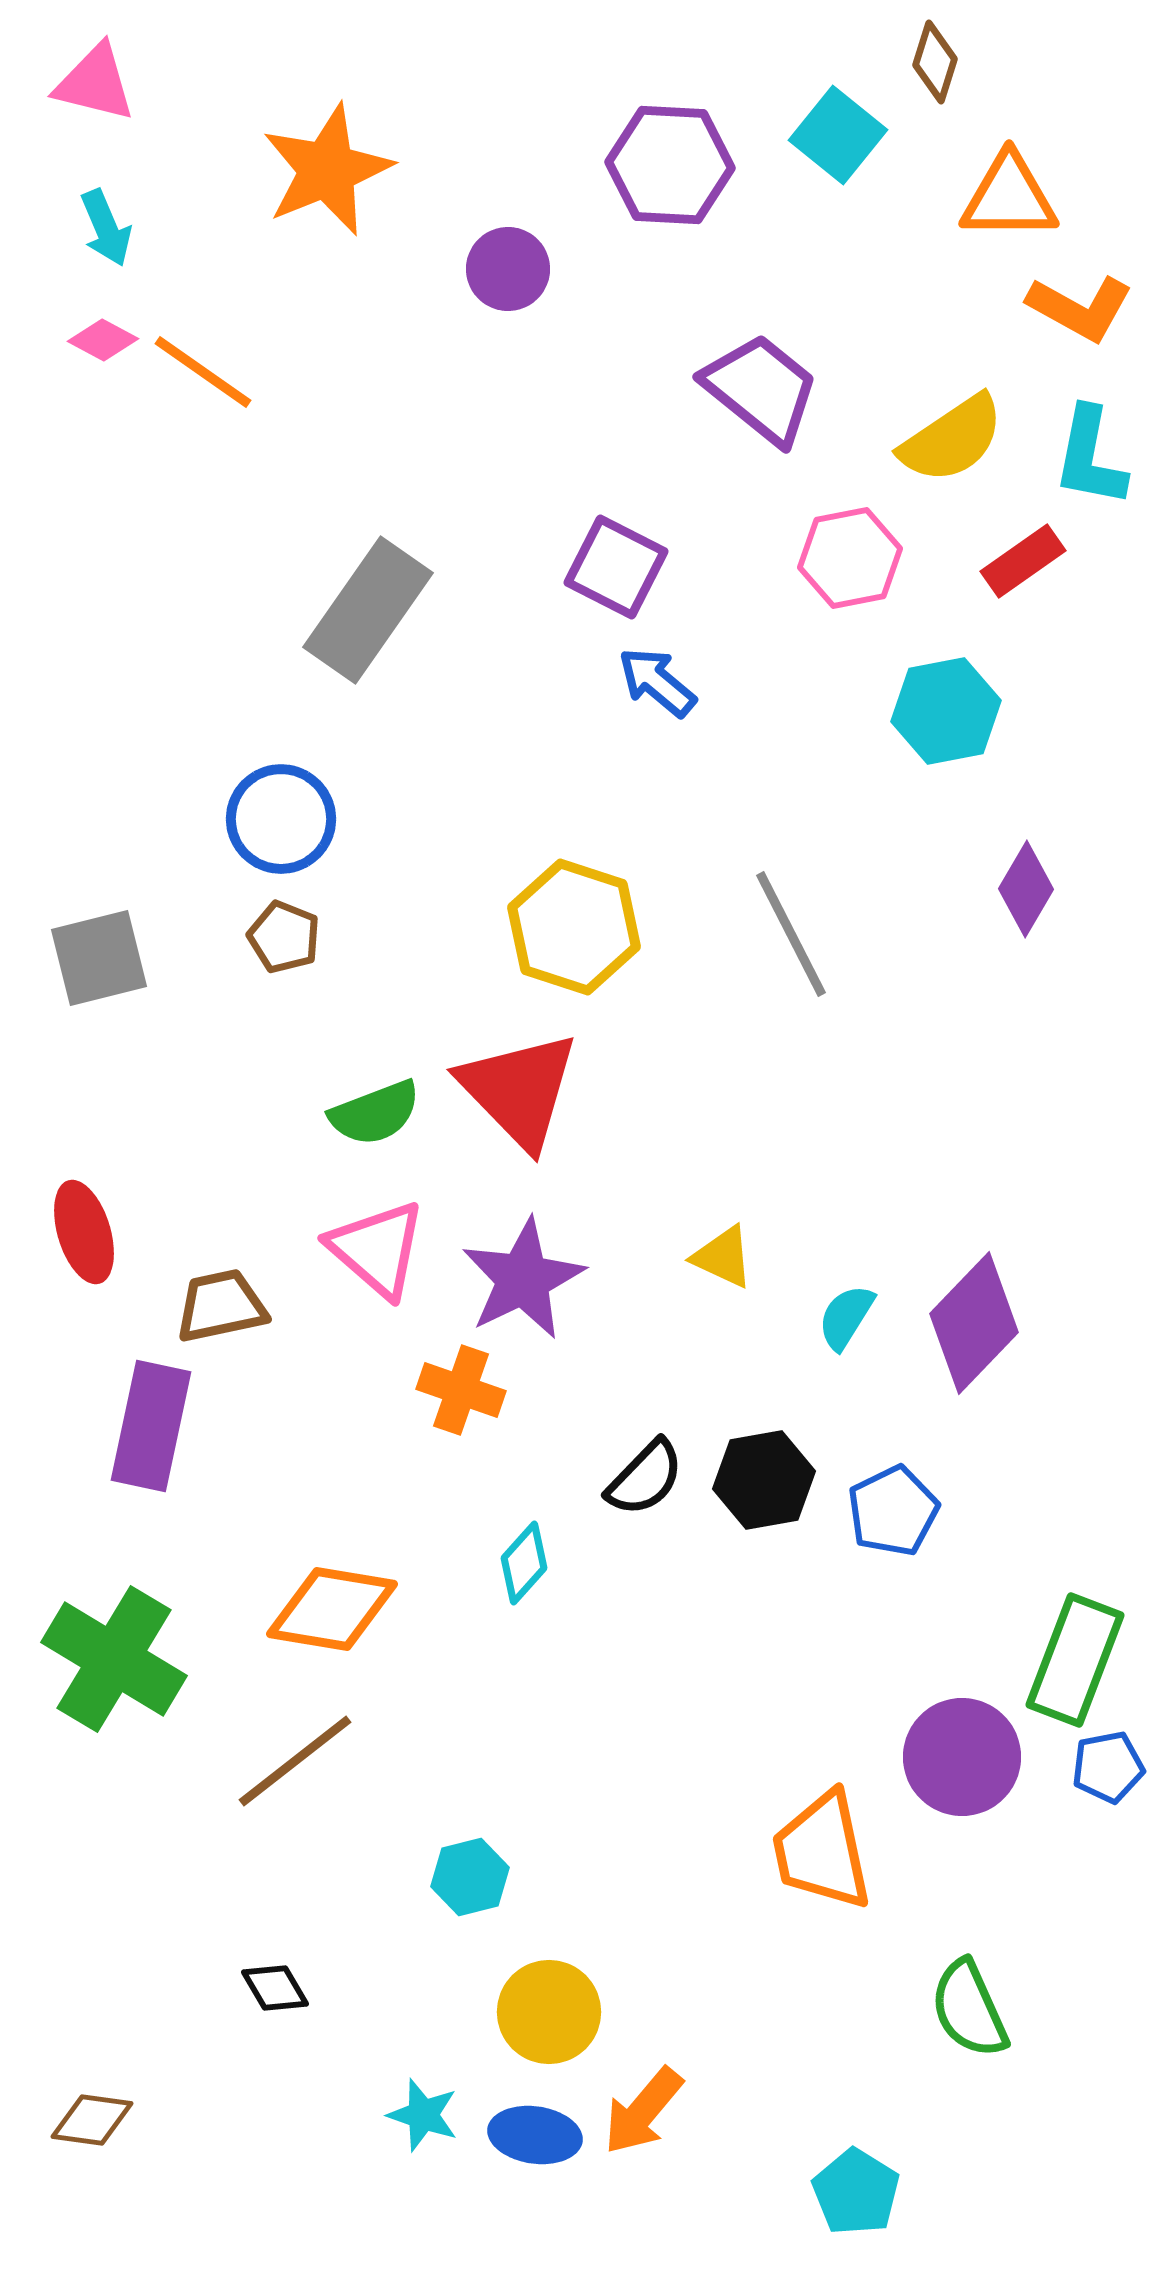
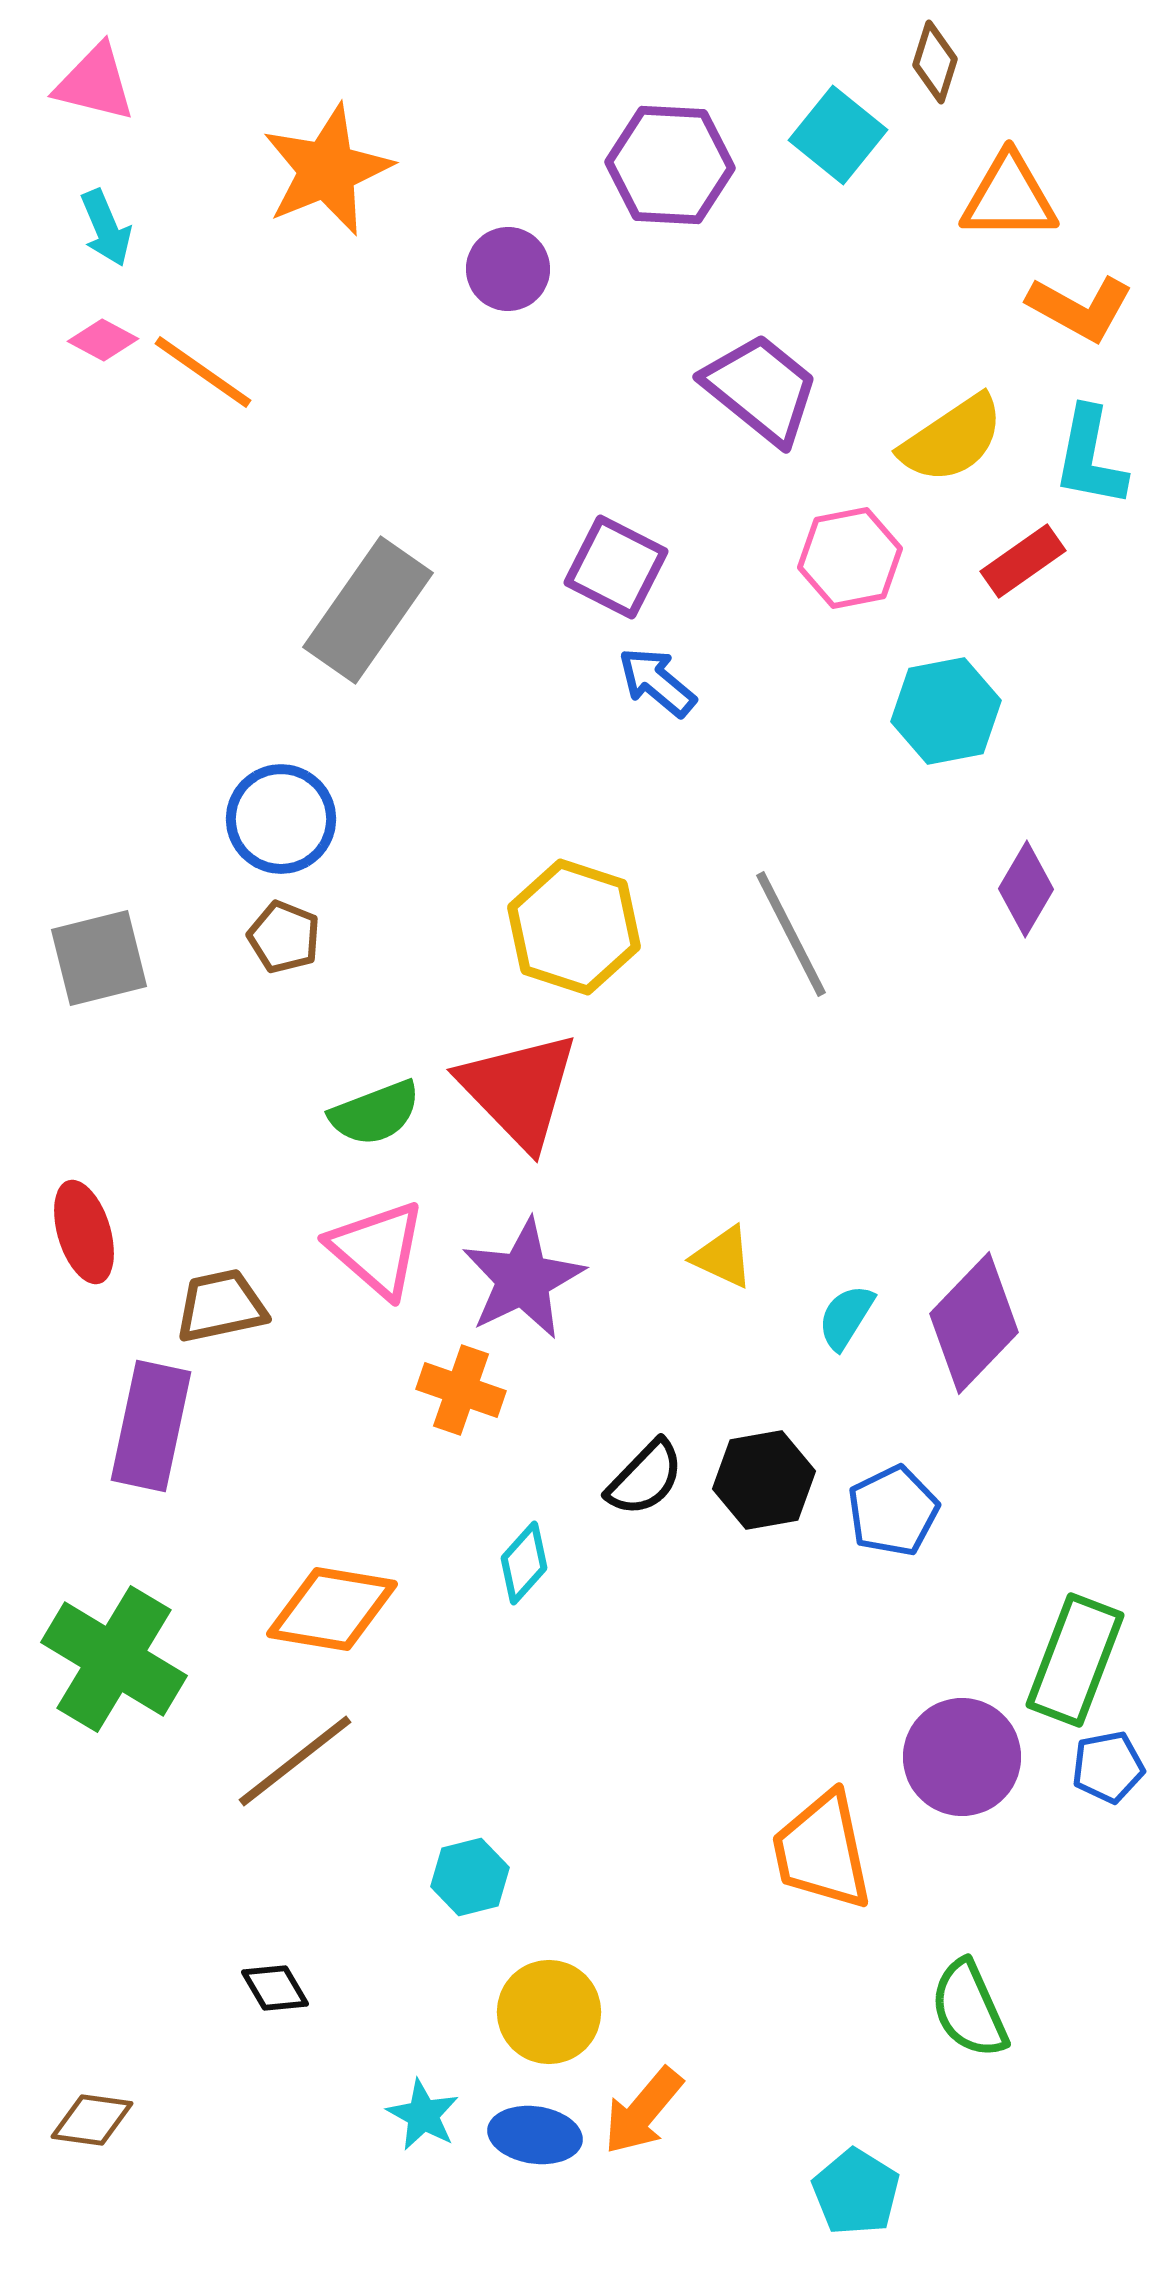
cyan star at (423, 2115): rotated 10 degrees clockwise
